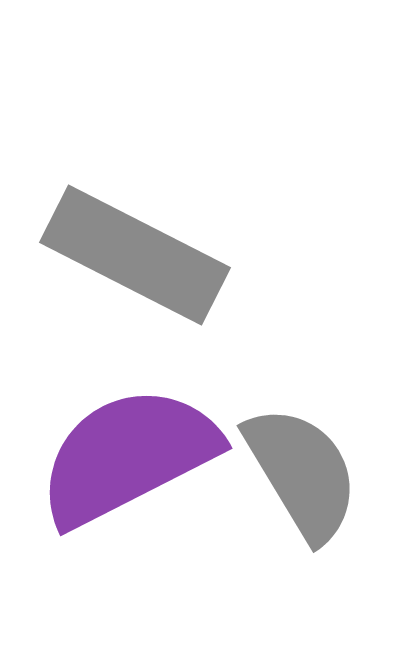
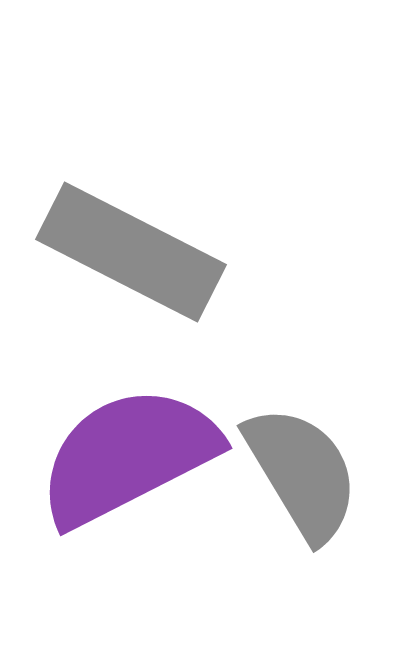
gray rectangle: moved 4 px left, 3 px up
